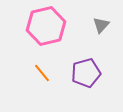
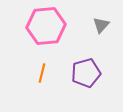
pink hexagon: rotated 9 degrees clockwise
orange line: rotated 54 degrees clockwise
